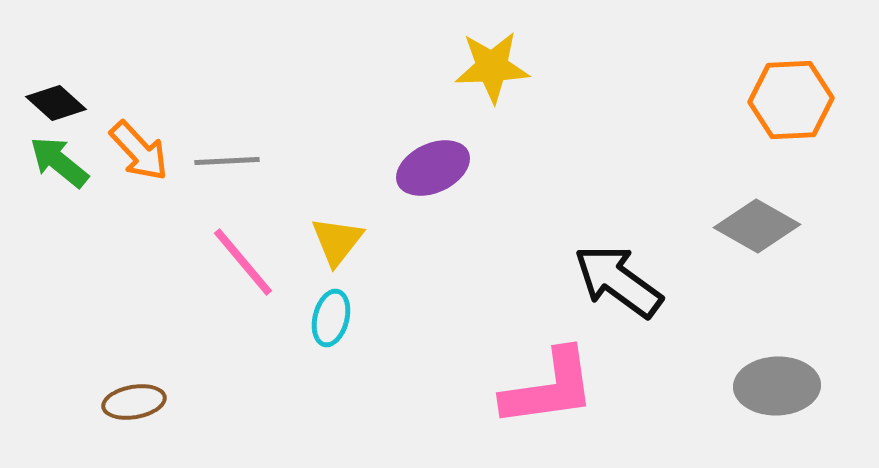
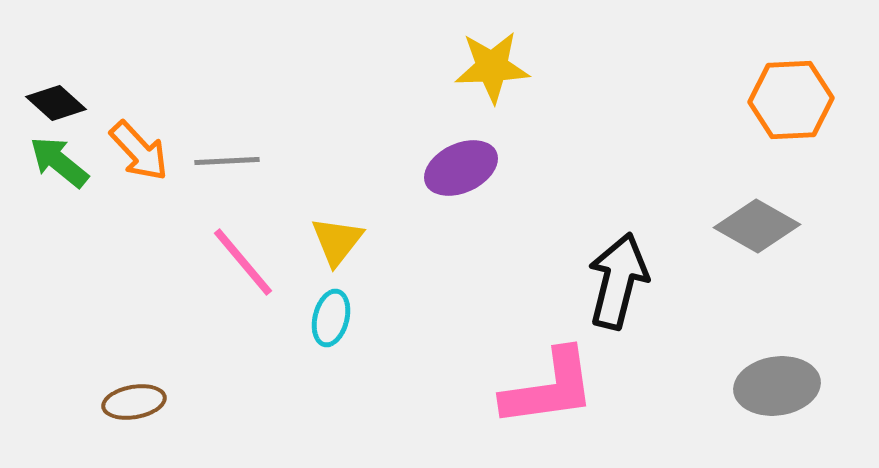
purple ellipse: moved 28 px right
black arrow: rotated 68 degrees clockwise
gray ellipse: rotated 6 degrees counterclockwise
